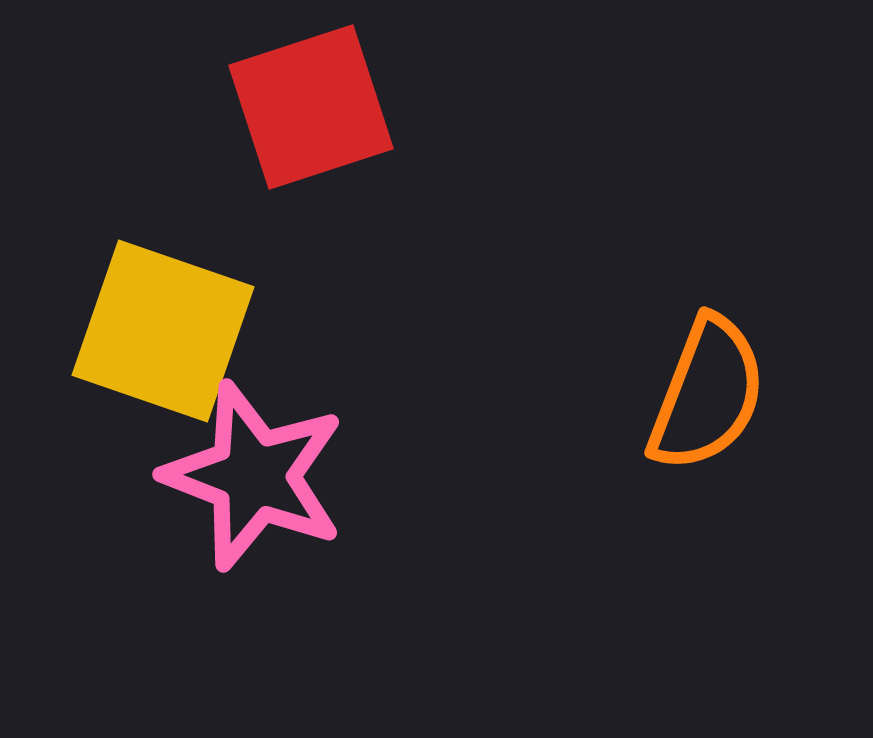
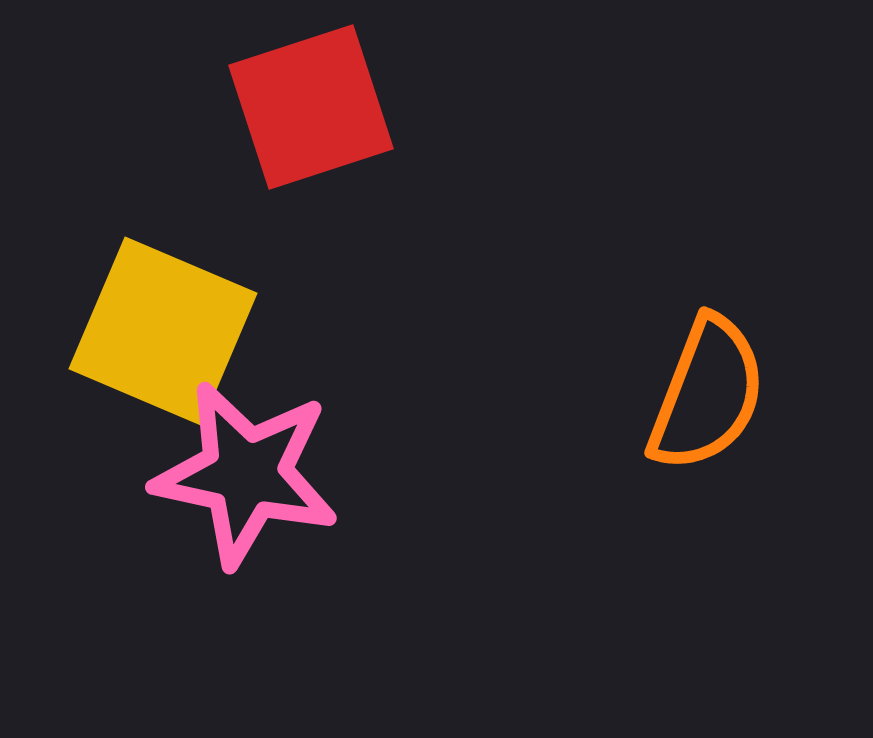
yellow square: rotated 4 degrees clockwise
pink star: moved 8 px left, 2 px up; rotated 9 degrees counterclockwise
